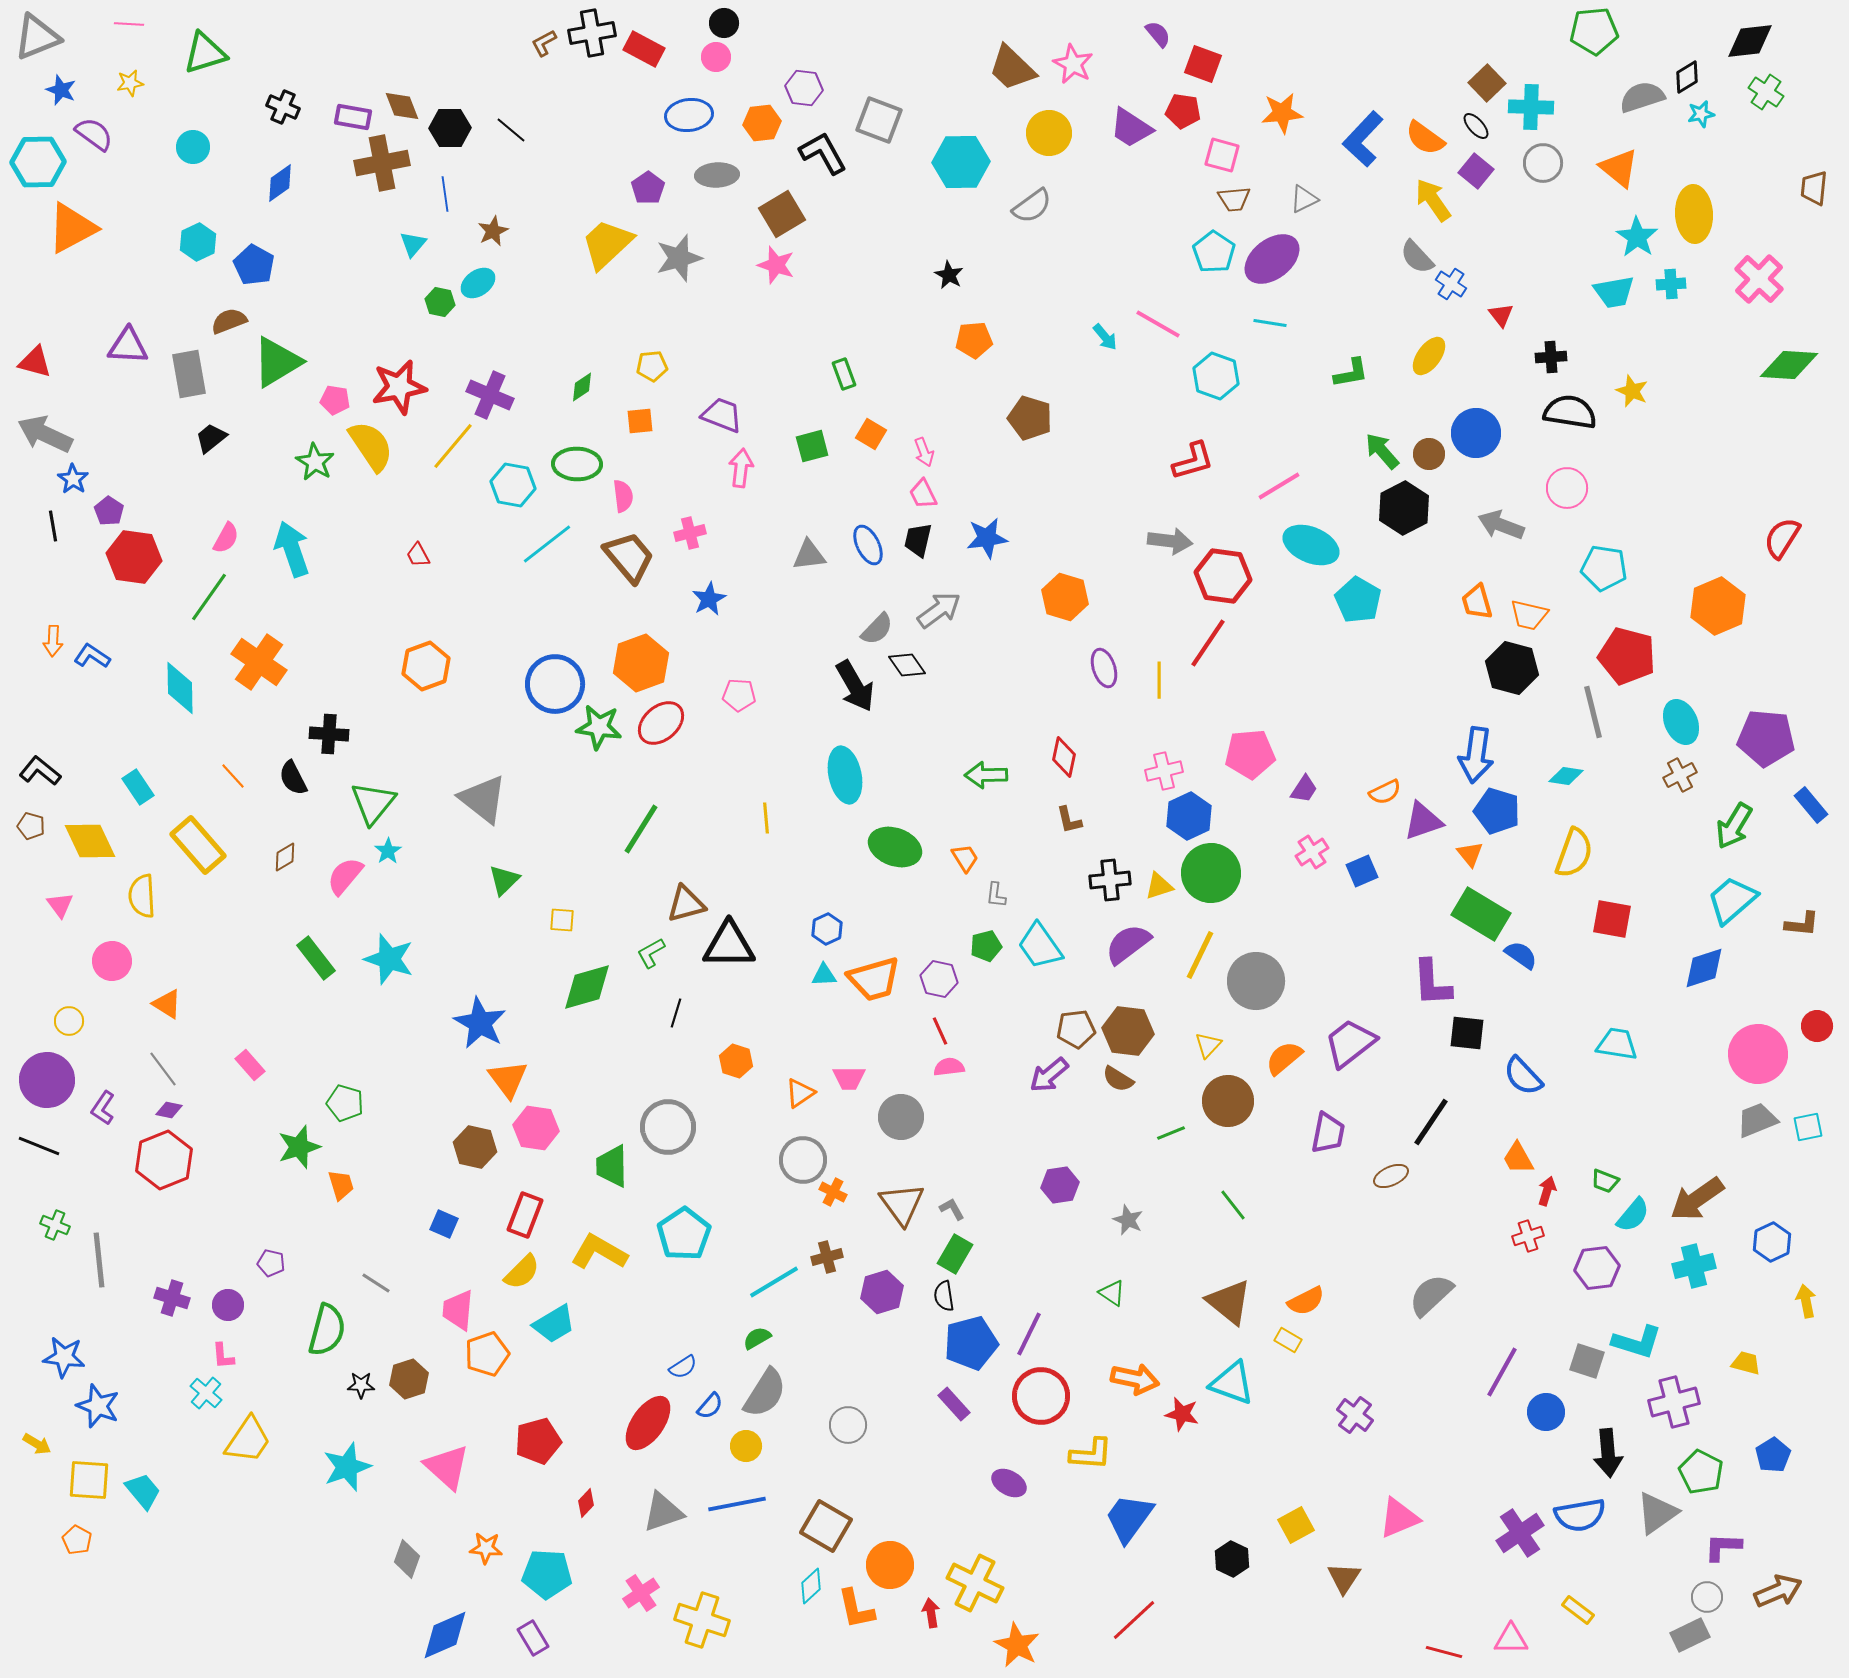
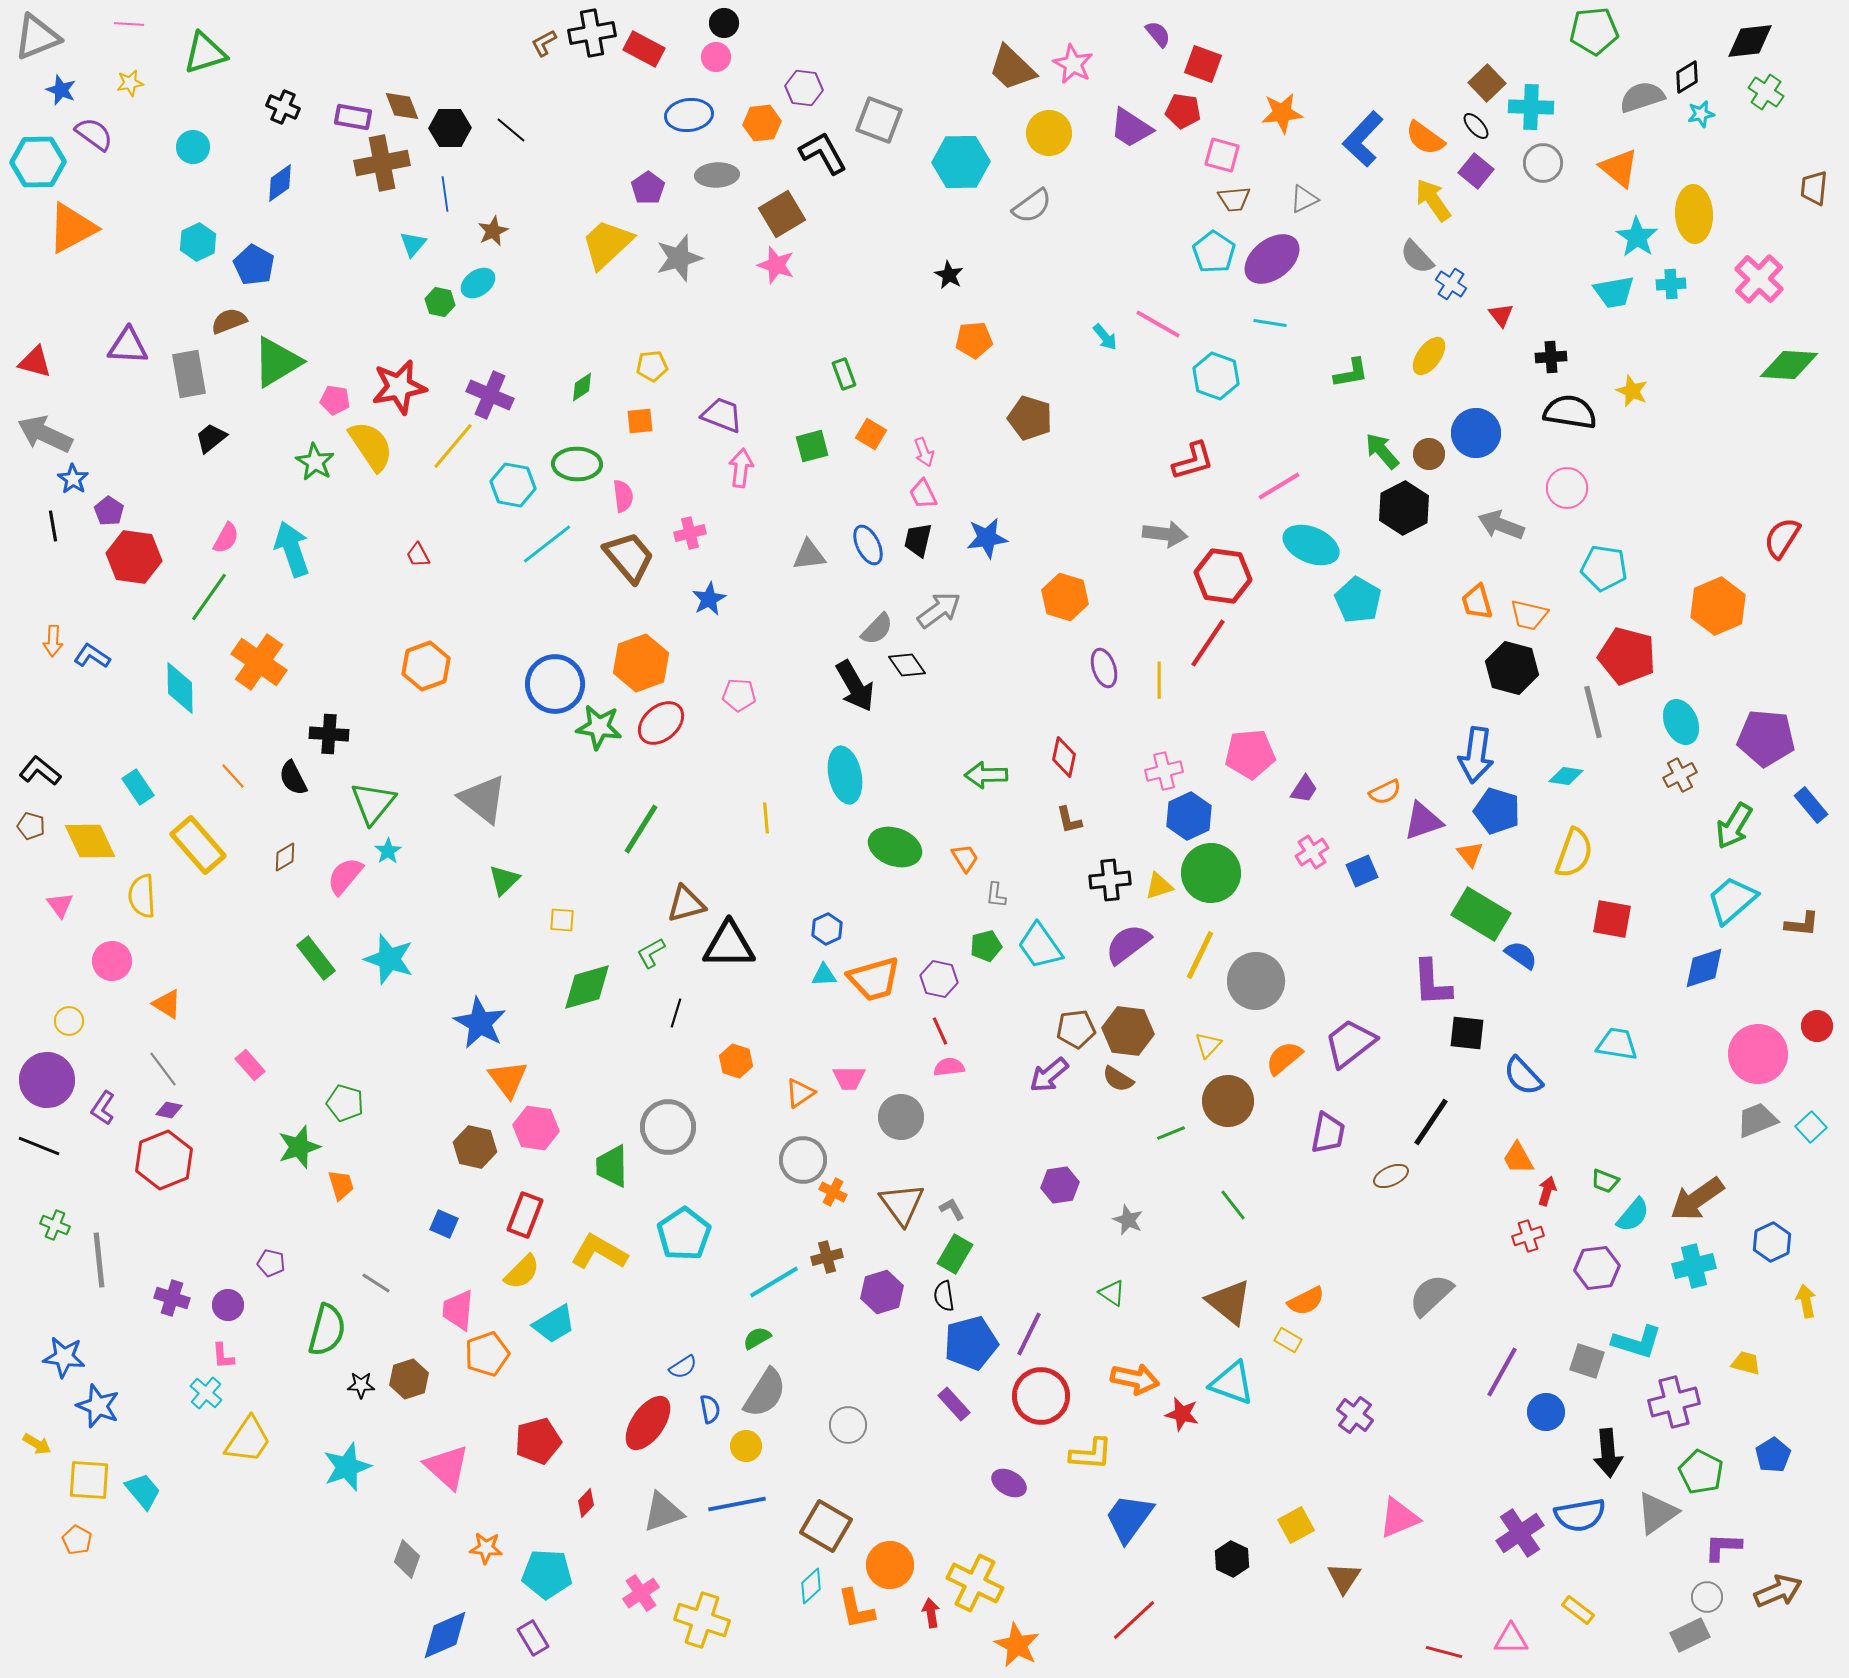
gray arrow at (1170, 541): moved 5 px left, 7 px up
cyan square at (1808, 1127): moved 3 px right; rotated 32 degrees counterclockwise
blue semicircle at (710, 1406): moved 3 px down; rotated 52 degrees counterclockwise
